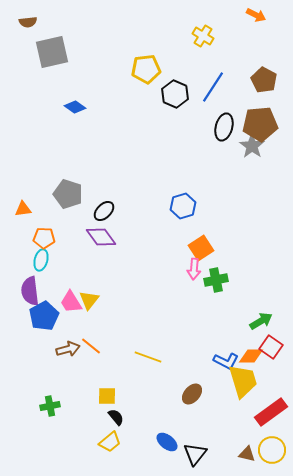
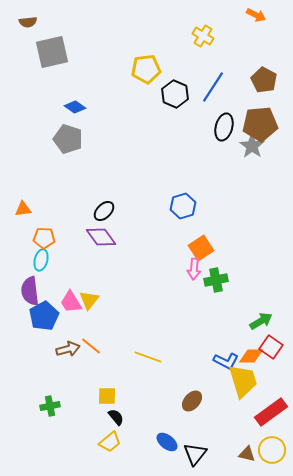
gray pentagon at (68, 194): moved 55 px up
brown ellipse at (192, 394): moved 7 px down
